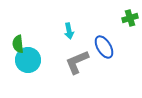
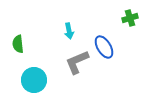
cyan circle: moved 6 px right, 20 px down
